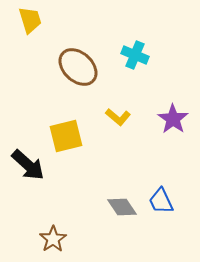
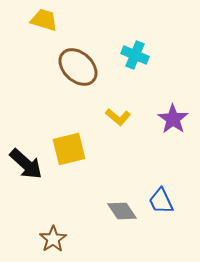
yellow trapezoid: moved 14 px right; rotated 56 degrees counterclockwise
yellow square: moved 3 px right, 13 px down
black arrow: moved 2 px left, 1 px up
gray diamond: moved 4 px down
